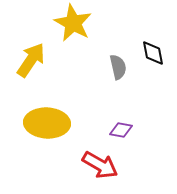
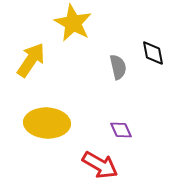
purple diamond: rotated 55 degrees clockwise
